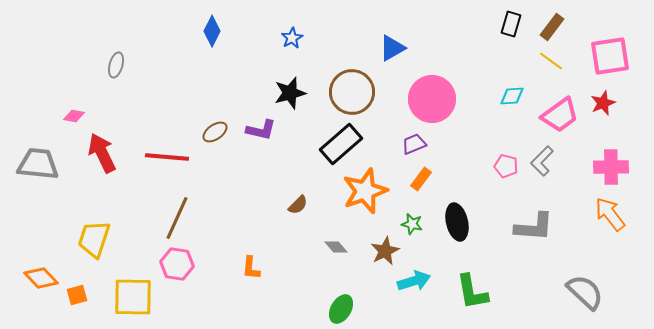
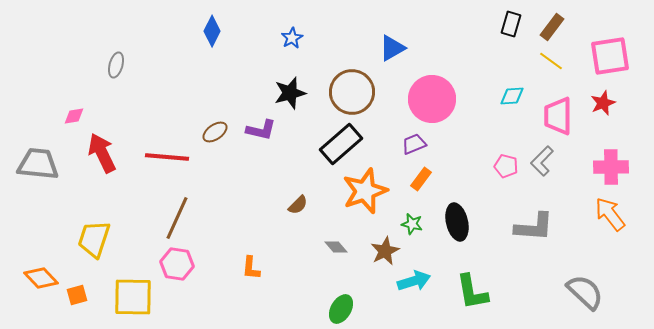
pink trapezoid at (560, 115): moved 2 px left, 1 px down; rotated 126 degrees clockwise
pink diamond at (74, 116): rotated 20 degrees counterclockwise
